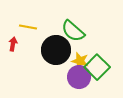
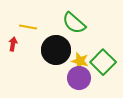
green semicircle: moved 1 px right, 8 px up
green square: moved 6 px right, 5 px up
purple circle: moved 1 px down
